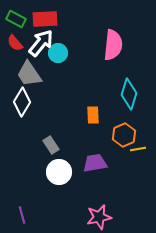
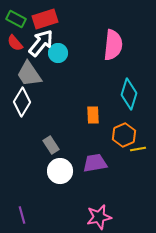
red rectangle: rotated 15 degrees counterclockwise
white circle: moved 1 px right, 1 px up
